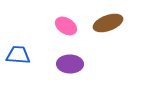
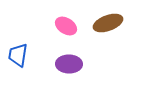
blue trapezoid: rotated 85 degrees counterclockwise
purple ellipse: moved 1 px left
